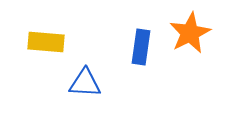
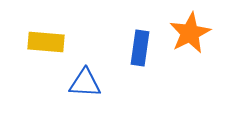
blue rectangle: moved 1 px left, 1 px down
